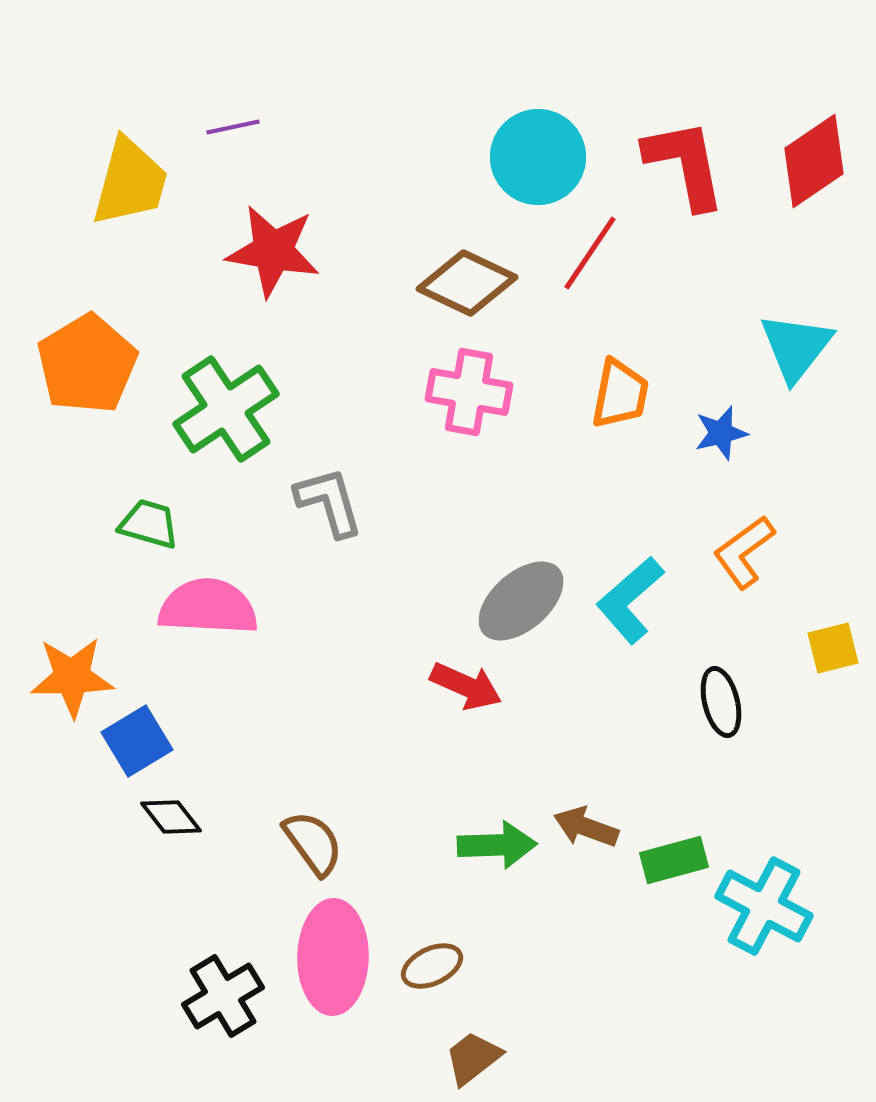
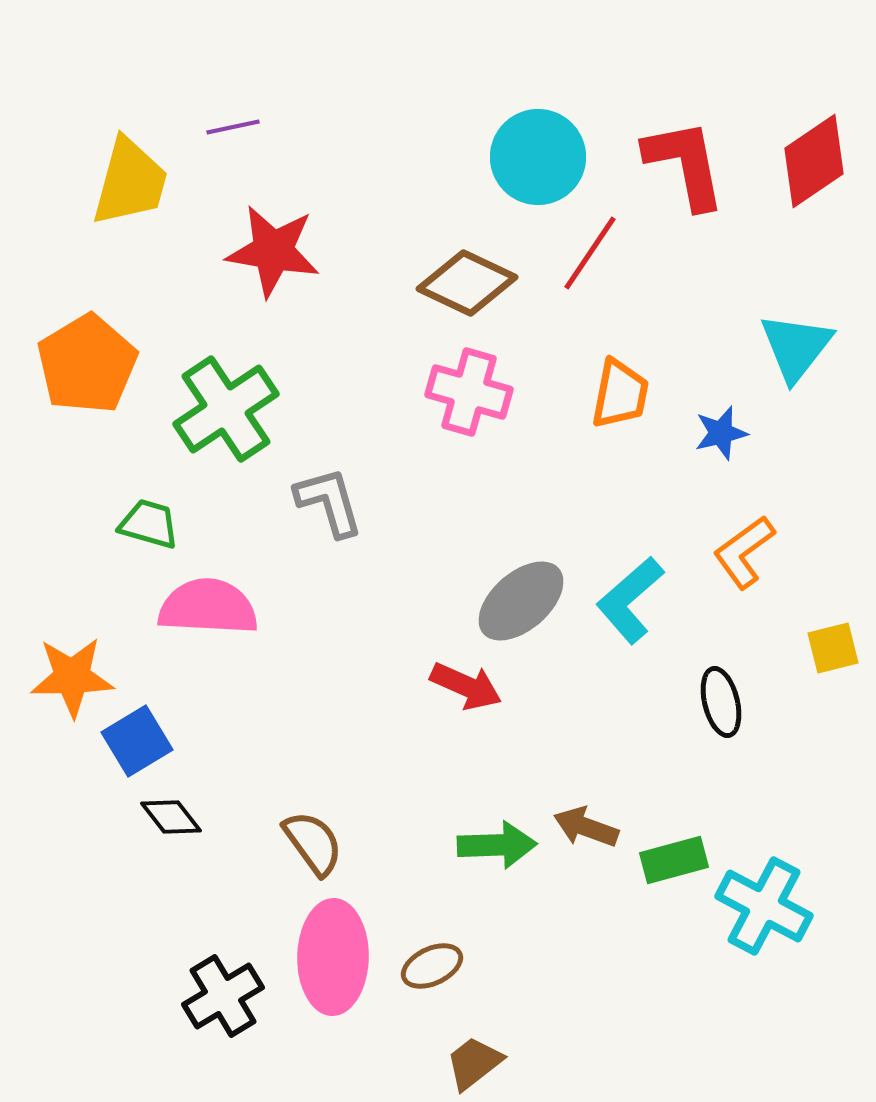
pink cross: rotated 6 degrees clockwise
brown trapezoid: moved 1 px right, 5 px down
